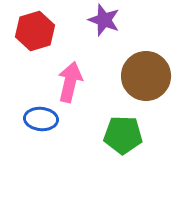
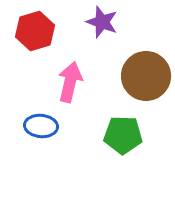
purple star: moved 2 px left, 2 px down
blue ellipse: moved 7 px down
